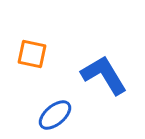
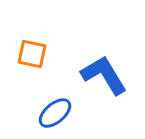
blue ellipse: moved 2 px up
